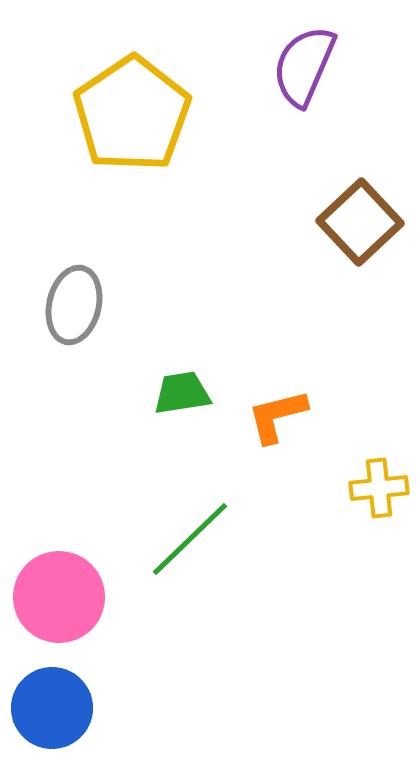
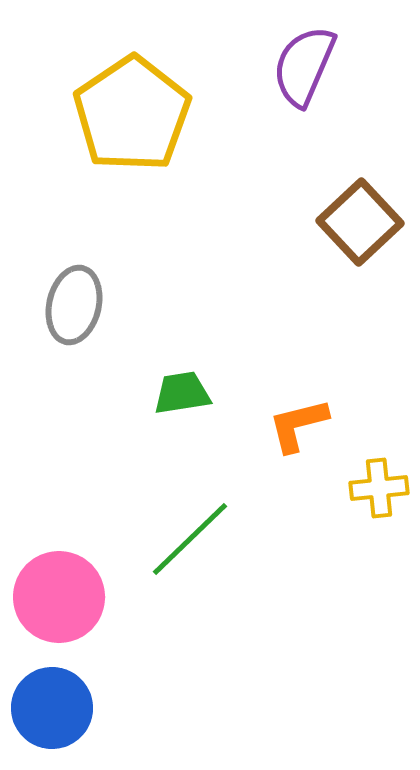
orange L-shape: moved 21 px right, 9 px down
